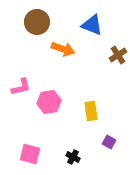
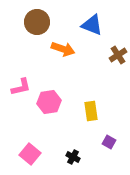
pink square: rotated 25 degrees clockwise
